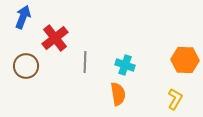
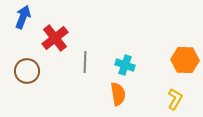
brown circle: moved 1 px right, 5 px down
